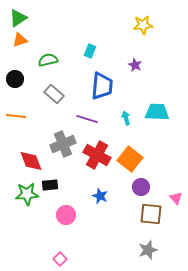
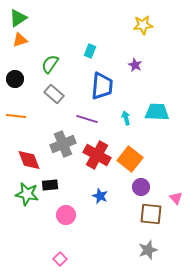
green semicircle: moved 2 px right, 4 px down; rotated 42 degrees counterclockwise
red diamond: moved 2 px left, 1 px up
green star: rotated 15 degrees clockwise
